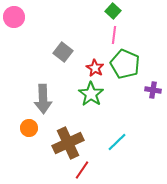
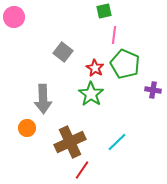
green square: moved 9 px left; rotated 35 degrees clockwise
orange circle: moved 2 px left
brown cross: moved 2 px right, 1 px up
